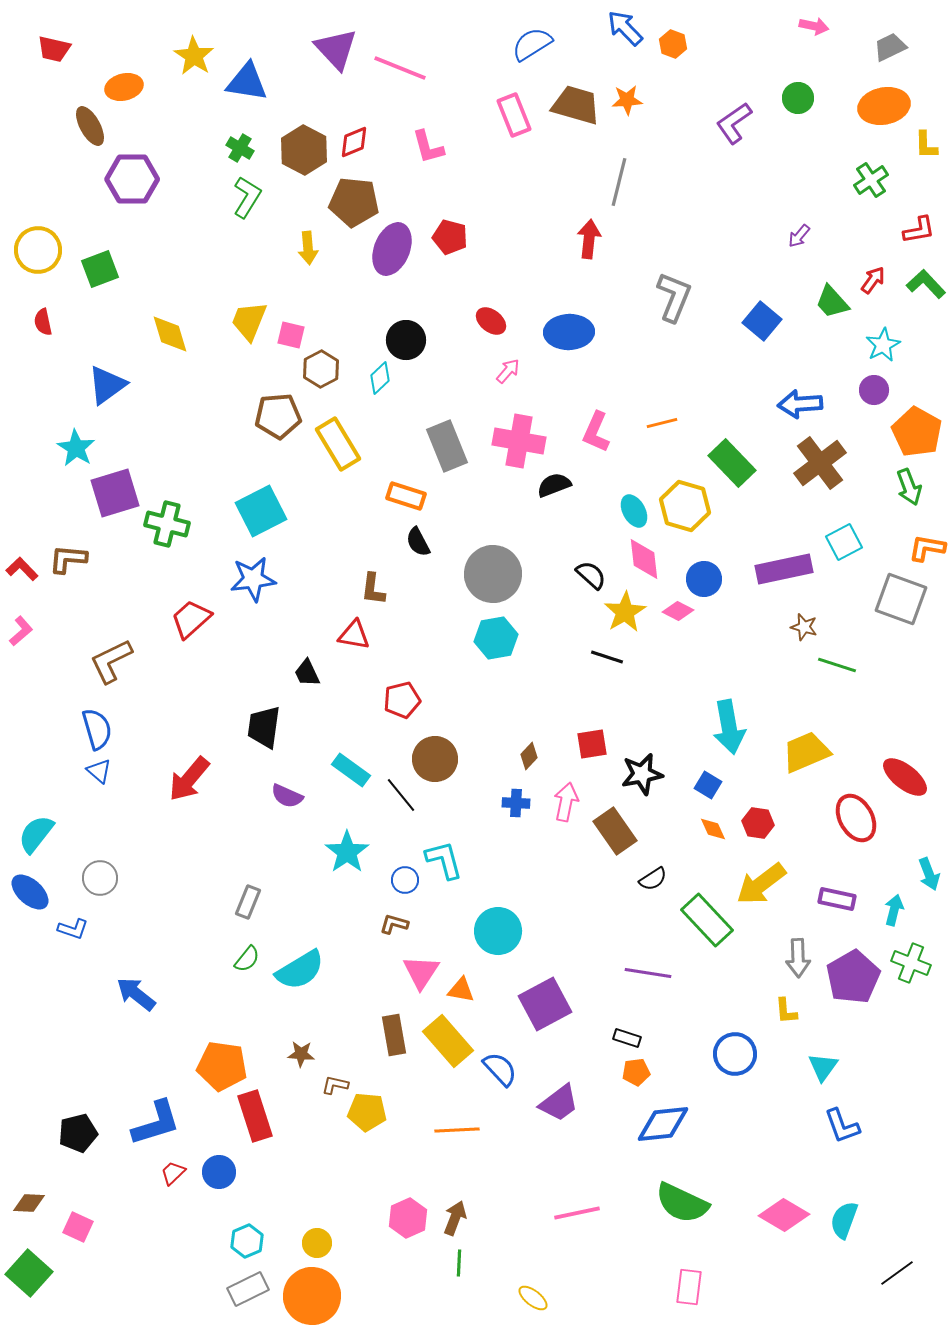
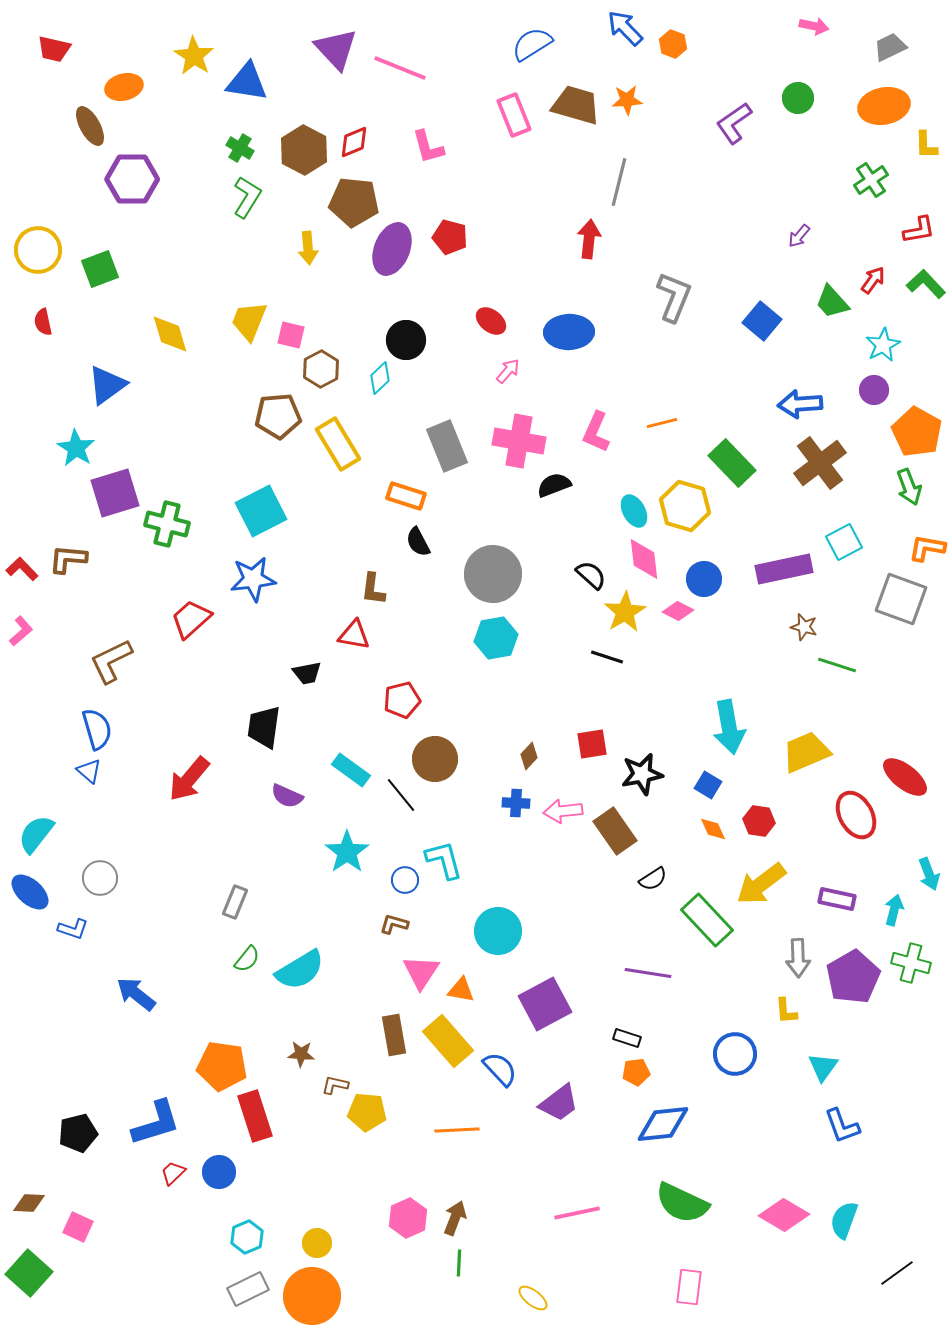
black trapezoid at (307, 673): rotated 76 degrees counterclockwise
blue triangle at (99, 771): moved 10 px left
pink arrow at (566, 802): moved 3 px left, 9 px down; rotated 108 degrees counterclockwise
red ellipse at (856, 818): moved 3 px up
red hexagon at (758, 823): moved 1 px right, 2 px up
gray rectangle at (248, 902): moved 13 px left
green cross at (911, 963): rotated 6 degrees counterclockwise
cyan hexagon at (247, 1241): moved 4 px up
